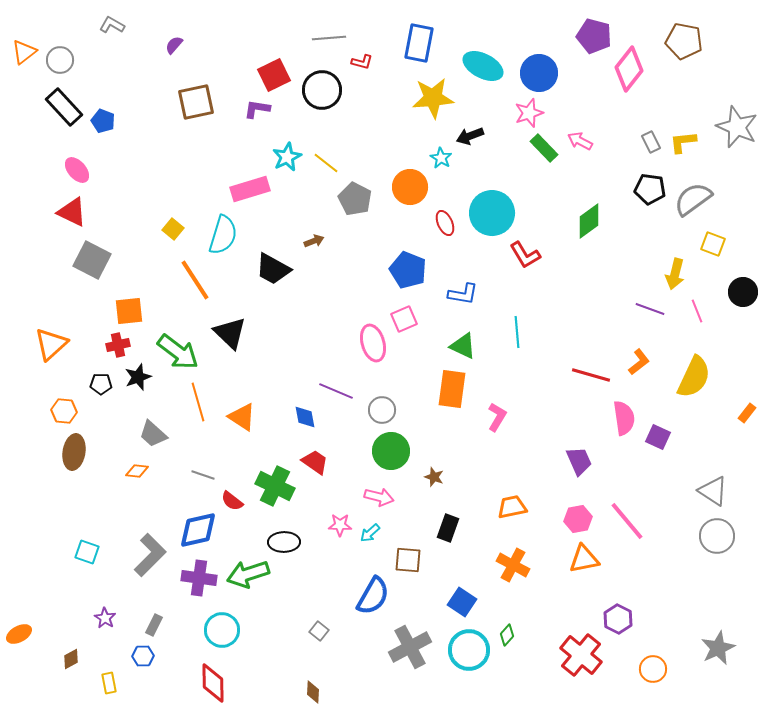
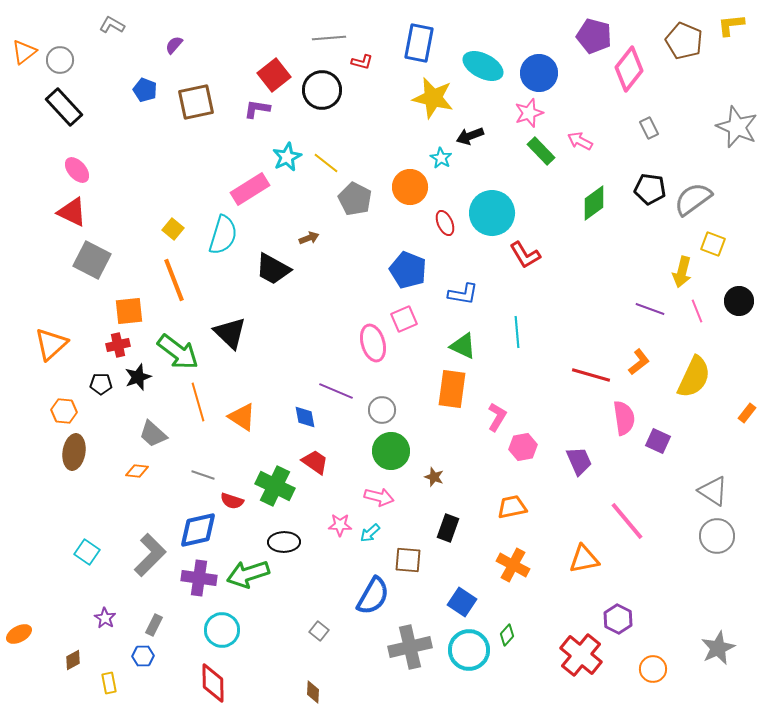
brown pentagon at (684, 41): rotated 12 degrees clockwise
red square at (274, 75): rotated 12 degrees counterclockwise
yellow star at (433, 98): rotated 18 degrees clockwise
blue pentagon at (103, 121): moved 42 px right, 31 px up
gray rectangle at (651, 142): moved 2 px left, 14 px up
yellow L-shape at (683, 142): moved 48 px right, 117 px up
green rectangle at (544, 148): moved 3 px left, 3 px down
pink rectangle at (250, 189): rotated 15 degrees counterclockwise
green diamond at (589, 221): moved 5 px right, 18 px up
brown arrow at (314, 241): moved 5 px left, 3 px up
yellow arrow at (675, 274): moved 7 px right, 2 px up
orange line at (195, 280): moved 21 px left; rotated 12 degrees clockwise
black circle at (743, 292): moved 4 px left, 9 px down
purple square at (658, 437): moved 4 px down
red semicircle at (232, 501): rotated 20 degrees counterclockwise
pink hexagon at (578, 519): moved 55 px left, 72 px up
cyan square at (87, 552): rotated 15 degrees clockwise
gray cross at (410, 647): rotated 15 degrees clockwise
brown diamond at (71, 659): moved 2 px right, 1 px down
